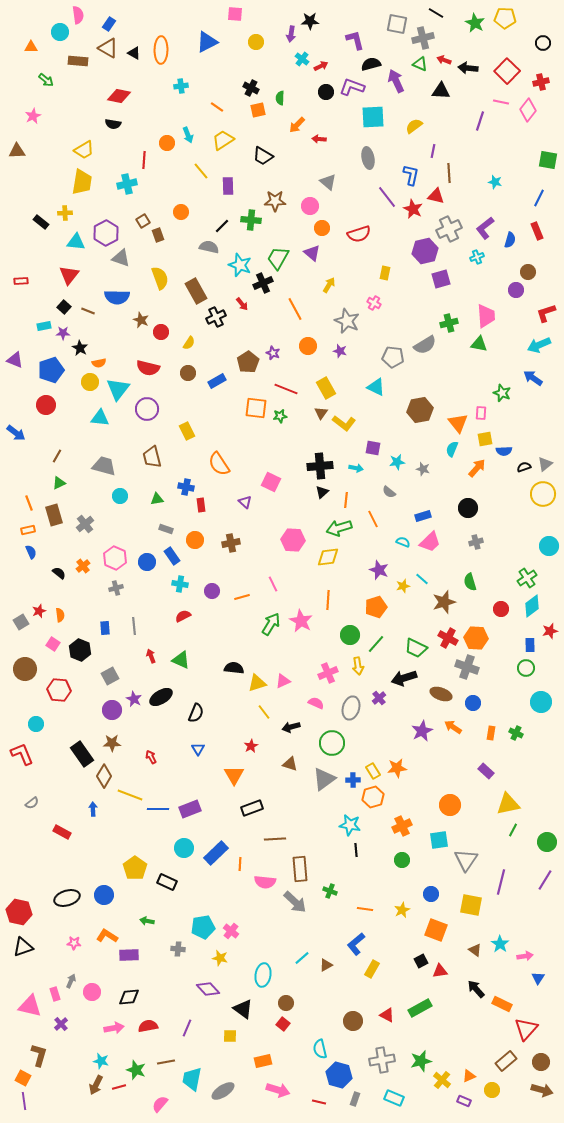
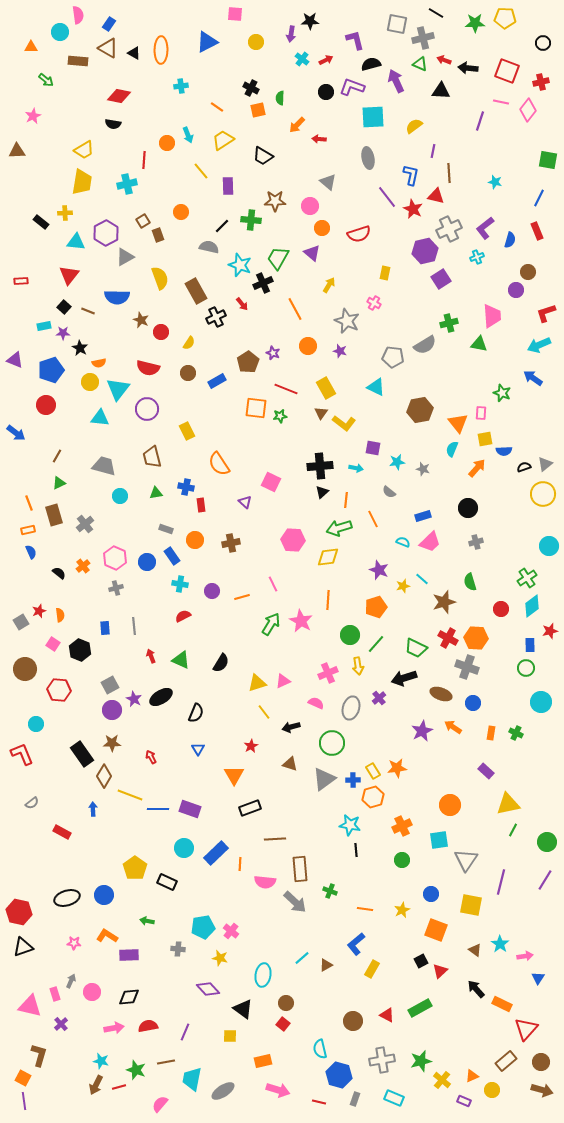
green star at (475, 23): rotated 30 degrees counterclockwise
red arrow at (321, 66): moved 5 px right, 6 px up
red square at (507, 71): rotated 25 degrees counterclockwise
gray triangle at (121, 258): moved 4 px right, 1 px up; rotated 48 degrees counterclockwise
purple square at (441, 279): rotated 18 degrees counterclockwise
pink trapezoid at (486, 316): moved 6 px right
green triangle at (157, 499): moved 1 px left, 6 px up
black semicircle at (234, 668): moved 13 px left, 5 px up; rotated 114 degrees clockwise
gray square at (110, 676): moved 9 px down
black rectangle at (252, 808): moved 2 px left
purple rectangle at (190, 809): rotated 40 degrees clockwise
red triangle at (440, 971): rotated 35 degrees counterclockwise
purple line at (187, 1028): moved 2 px left, 4 px down
orange triangle at (469, 1076): moved 3 px right
